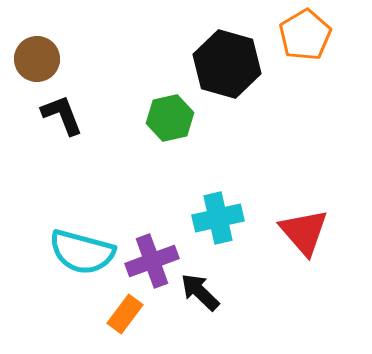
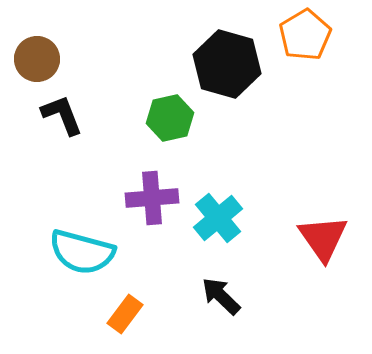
cyan cross: rotated 27 degrees counterclockwise
red triangle: moved 19 px right, 6 px down; rotated 6 degrees clockwise
purple cross: moved 63 px up; rotated 15 degrees clockwise
black arrow: moved 21 px right, 4 px down
